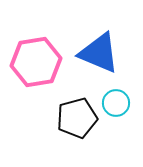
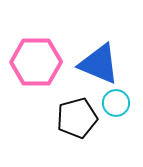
blue triangle: moved 11 px down
pink hexagon: rotated 9 degrees clockwise
